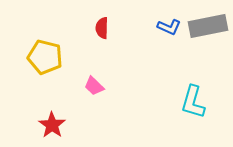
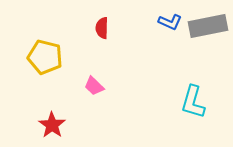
blue L-shape: moved 1 px right, 5 px up
